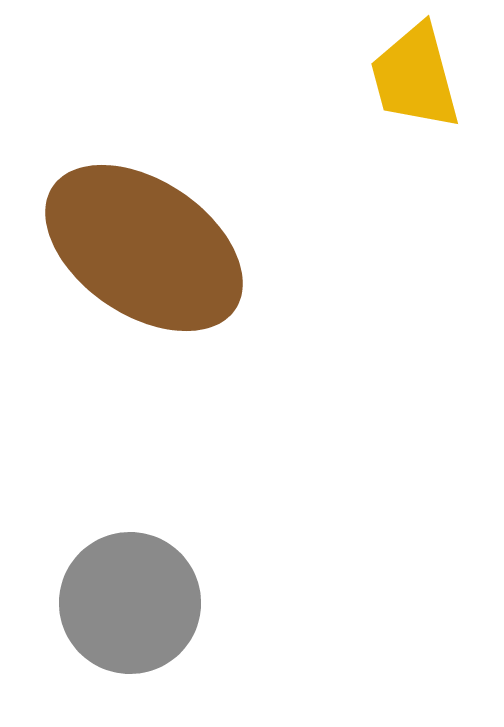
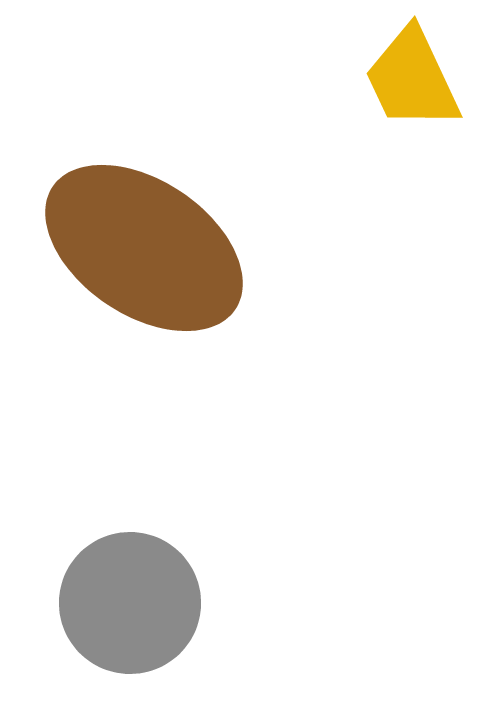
yellow trapezoid: moved 3 px left, 2 px down; rotated 10 degrees counterclockwise
